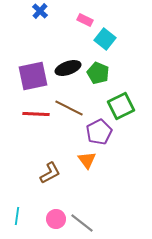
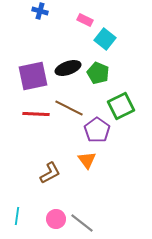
blue cross: rotated 28 degrees counterclockwise
purple pentagon: moved 2 px left, 2 px up; rotated 10 degrees counterclockwise
